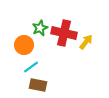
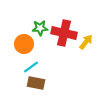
green star: rotated 21 degrees clockwise
orange circle: moved 1 px up
brown rectangle: moved 2 px left, 2 px up
